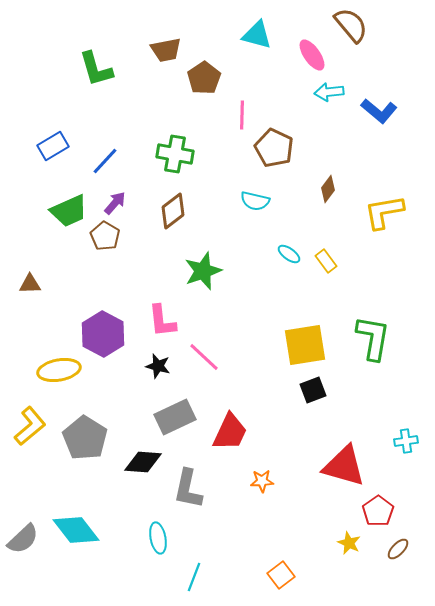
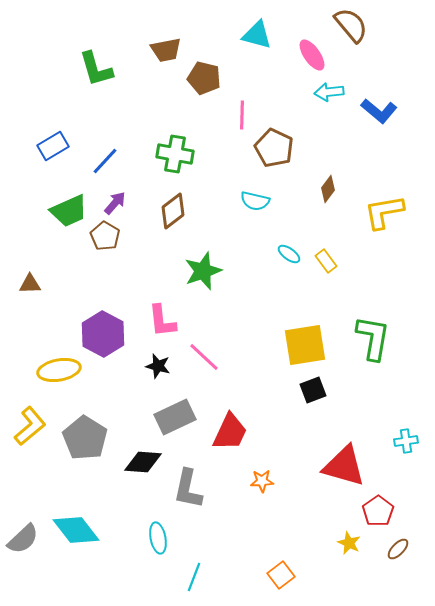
brown pentagon at (204, 78): rotated 24 degrees counterclockwise
